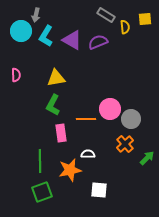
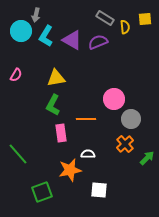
gray rectangle: moved 1 px left, 3 px down
pink semicircle: rotated 32 degrees clockwise
pink circle: moved 4 px right, 10 px up
green line: moved 22 px left, 7 px up; rotated 40 degrees counterclockwise
